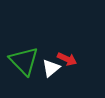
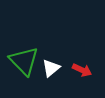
red arrow: moved 15 px right, 11 px down
